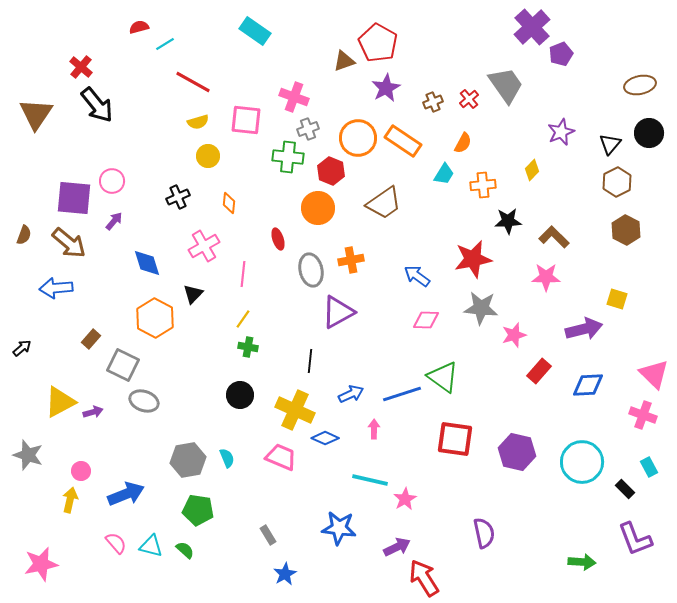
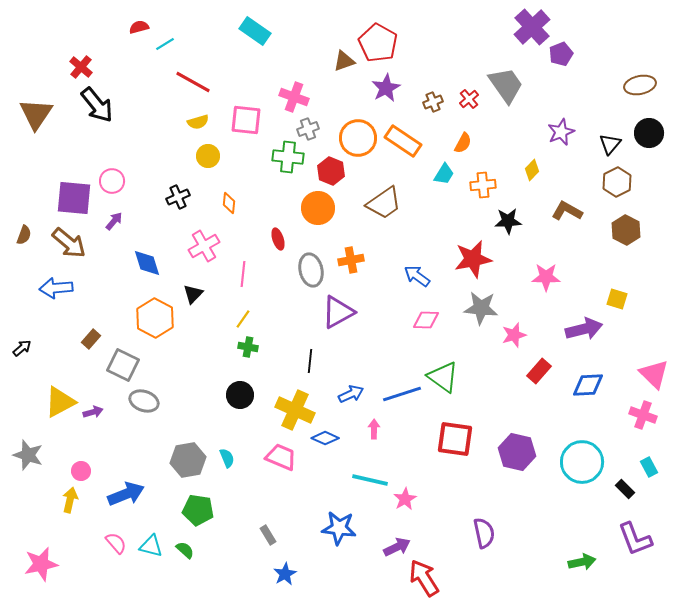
brown L-shape at (554, 237): moved 13 px right, 26 px up; rotated 16 degrees counterclockwise
green arrow at (582, 562): rotated 16 degrees counterclockwise
